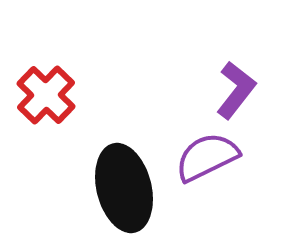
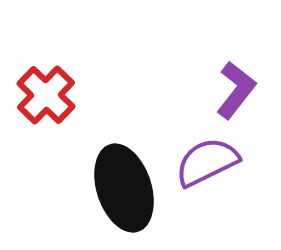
purple semicircle: moved 5 px down
black ellipse: rotated 4 degrees counterclockwise
